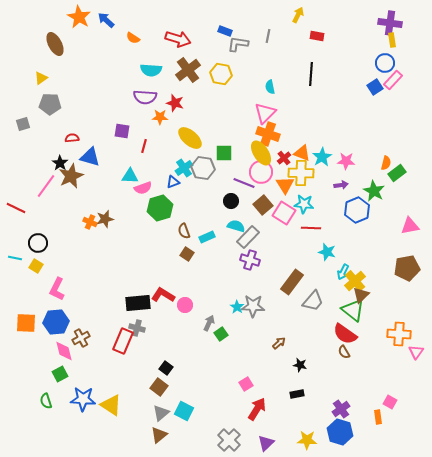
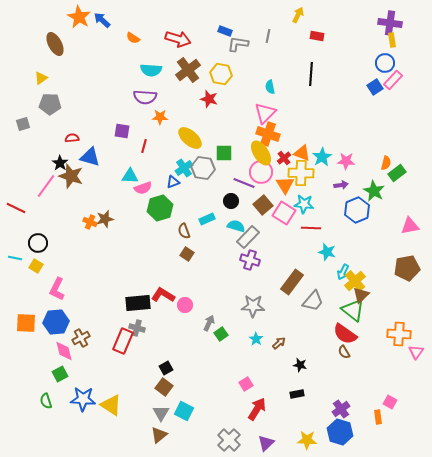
blue arrow at (106, 20): moved 4 px left
red star at (175, 103): moved 34 px right, 4 px up
brown star at (71, 176): rotated 30 degrees counterclockwise
cyan rectangle at (207, 237): moved 18 px up
cyan star at (237, 307): moved 19 px right, 32 px down
black square at (166, 368): rotated 24 degrees clockwise
brown square at (159, 387): moved 5 px right
gray triangle at (161, 413): rotated 18 degrees counterclockwise
